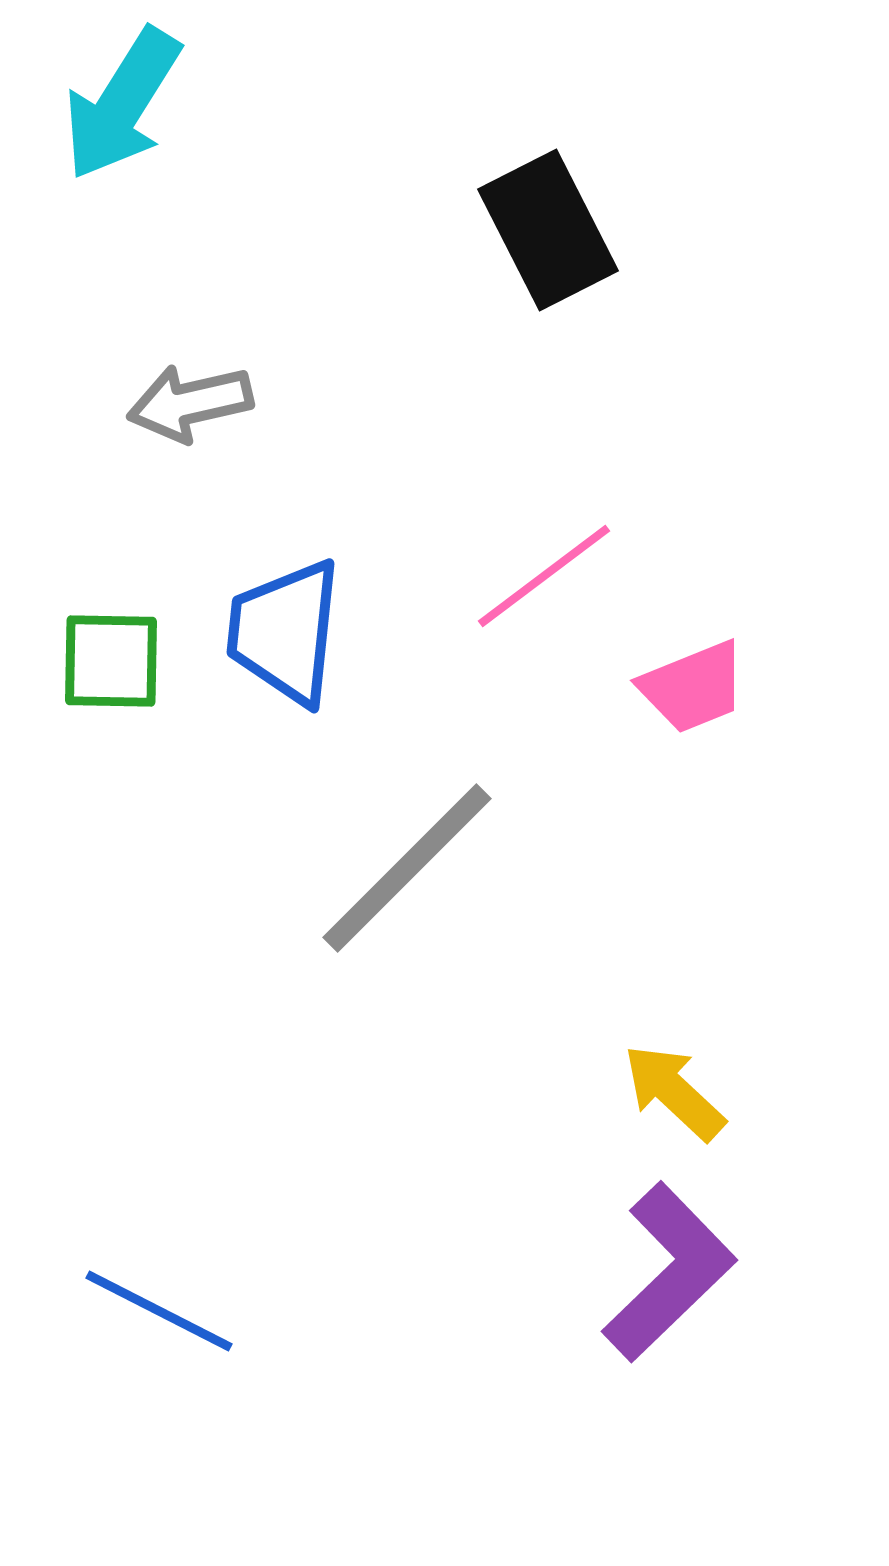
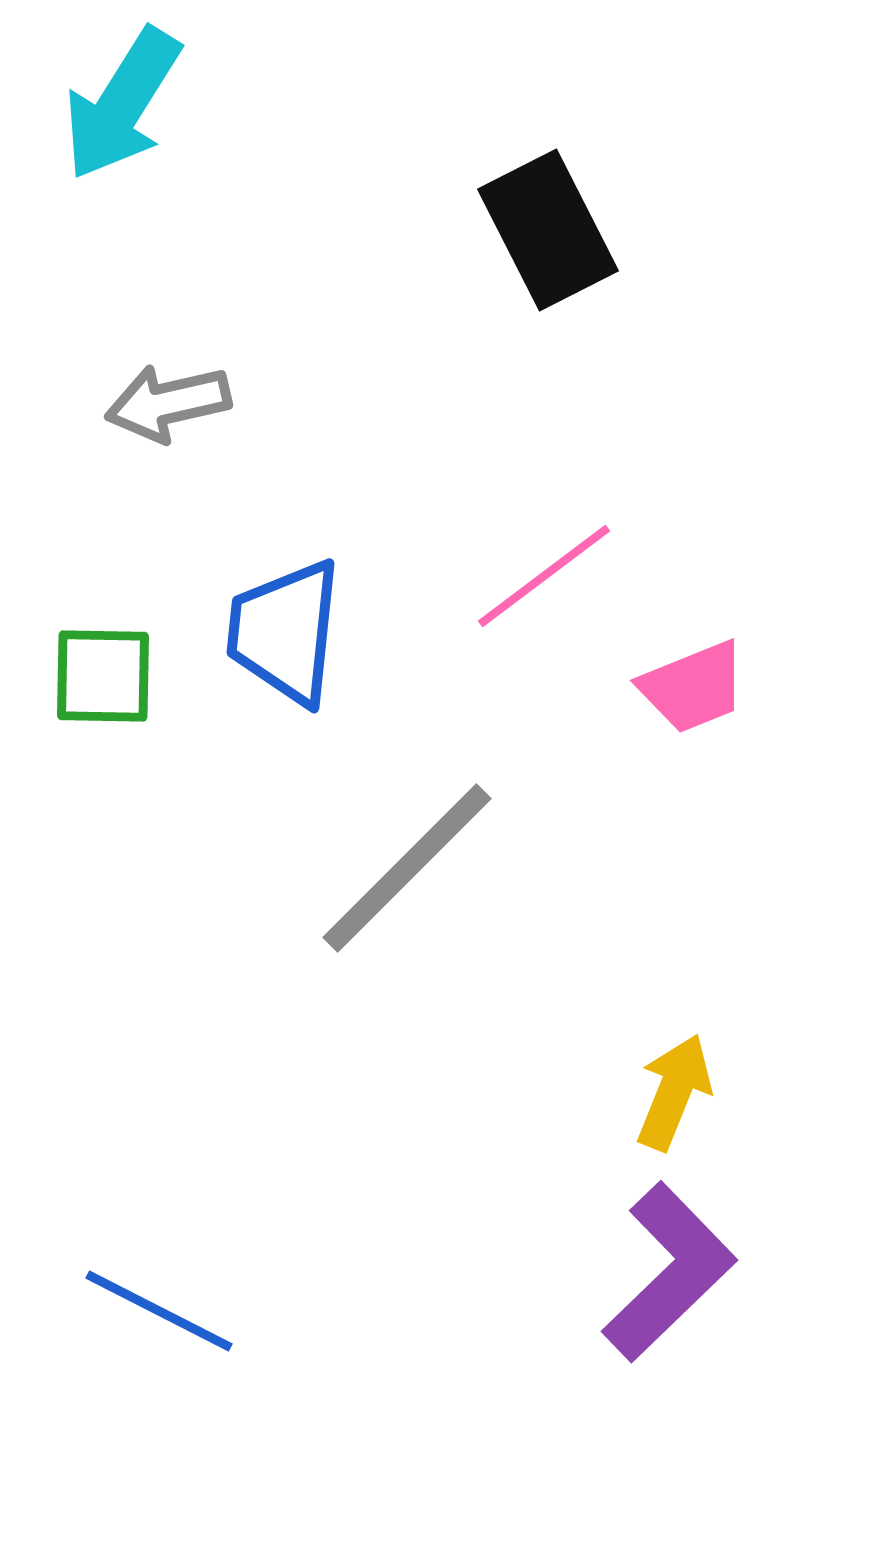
gray arrow: moved 22 px left
green square: moved 8 px left, 15 px down
yellow arrow: rotated 69 degrees clockwise
